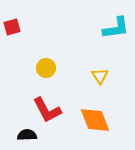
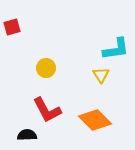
cyan L-shape: moved 21 px down
yellow triangle: moved 1 px right, 1 px up
orange diamond: rotated 24 degrees counterclockwise
